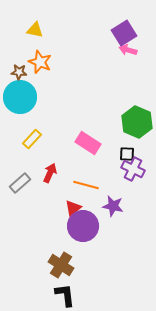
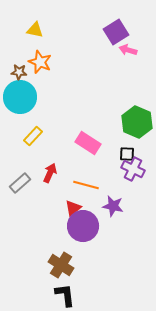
purple square: moved 8 px left, 1 px up
yellow rectangle: moved 1 px right, 3 px up
